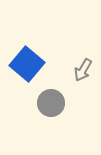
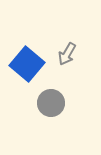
gray arrow: moved 16 px left, 16 px up
